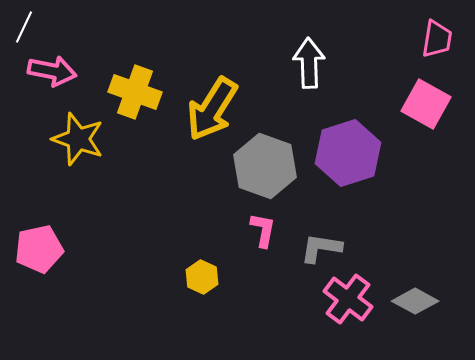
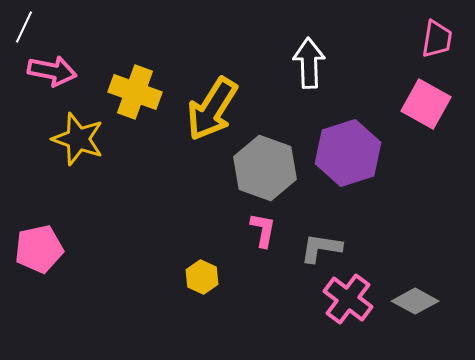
gray hexagon: moved 2 px down
